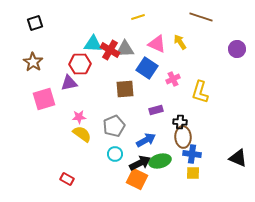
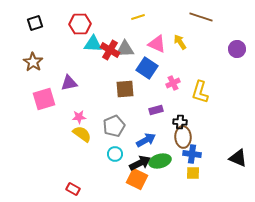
red hexagon: moved 40 px up
pink cross: moved 4 px down
red rectangle: moved 6 px right, 10 px down
